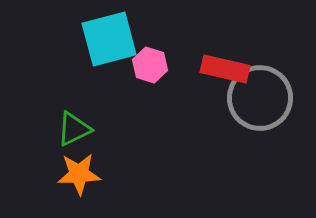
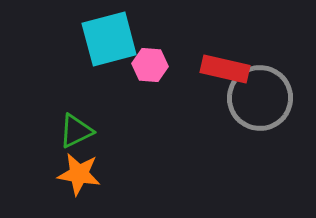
pink hexagon: rotated 12 degrees counterclockwise
green triangle: moved 2 px right, 2 px down
orange star: rotated 12 degrees clockwise
